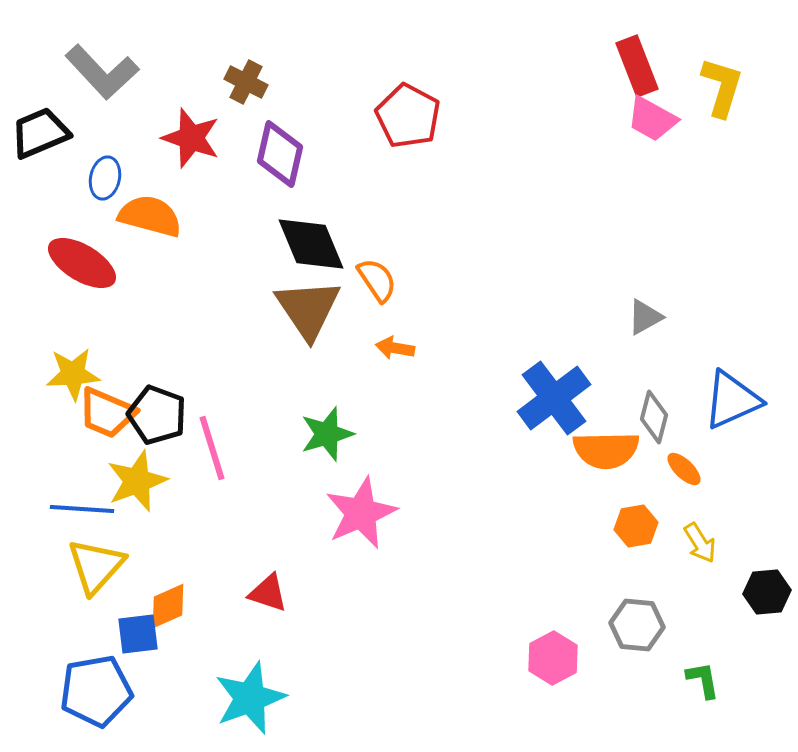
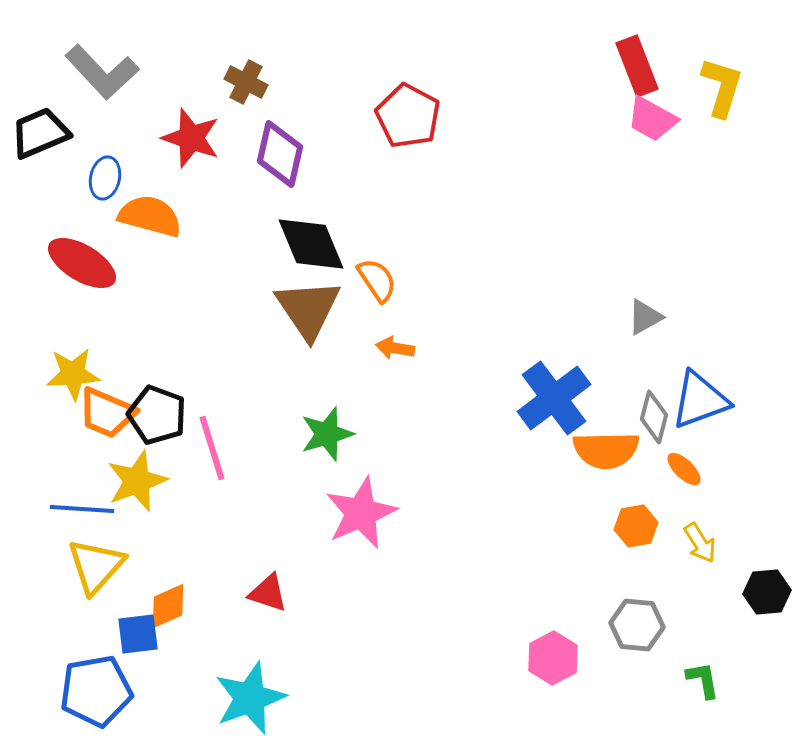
blue triangle at (732, 400): moved 32 px left; rotated 4 degrees clockwise
